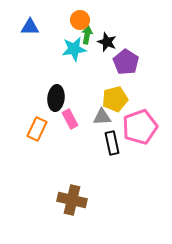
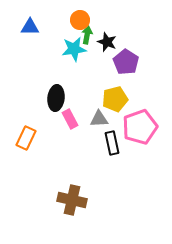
gray triangle: moved 3 px left, 2 px down
orange rectangle: moved 11 px left, 9 px down
